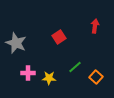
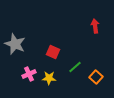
red arrow: rotated 16 degrees counterclockwise
red square: moved 6 px left, 15 px down; rotated 32 degrees counterclockwise
gray star: moved 1 px left, 1 px down
pink cross: moved 1 px right, 1 px down; rotated 24 degrees counterclockwise
